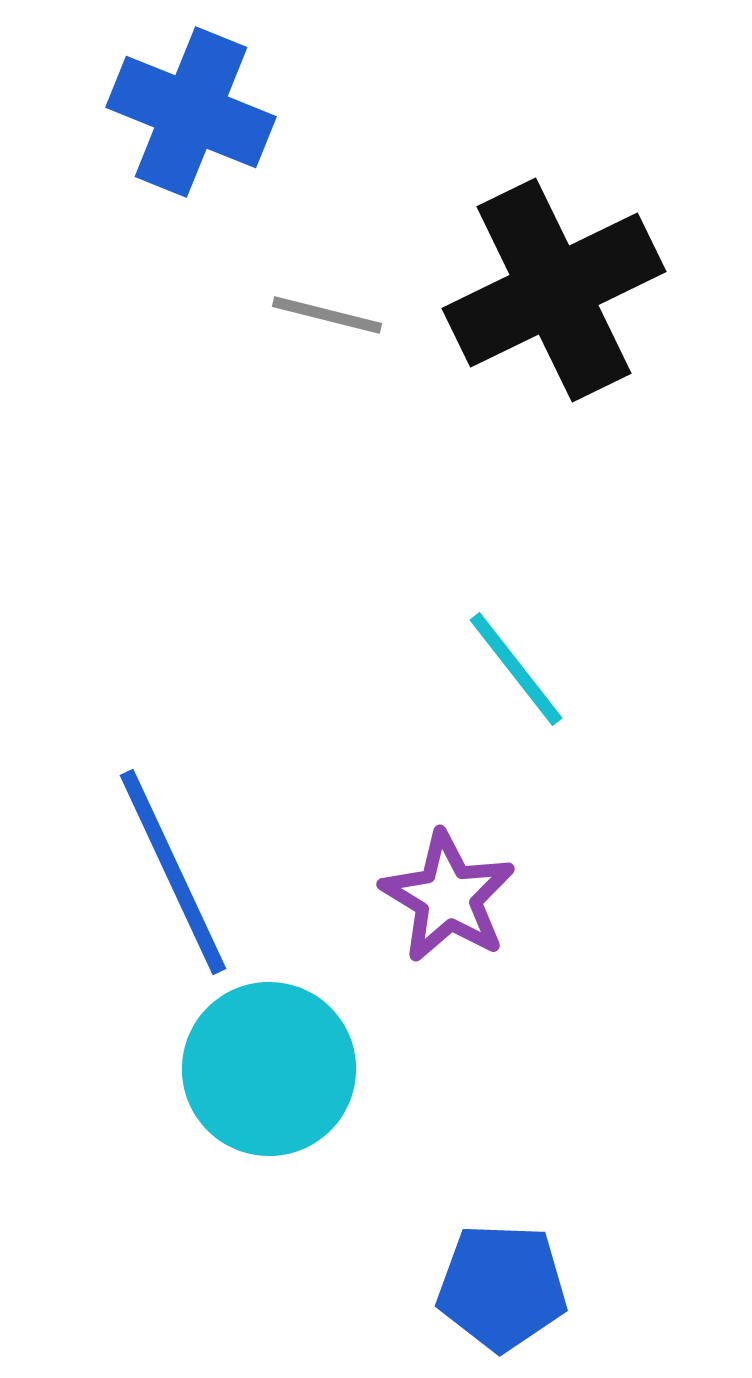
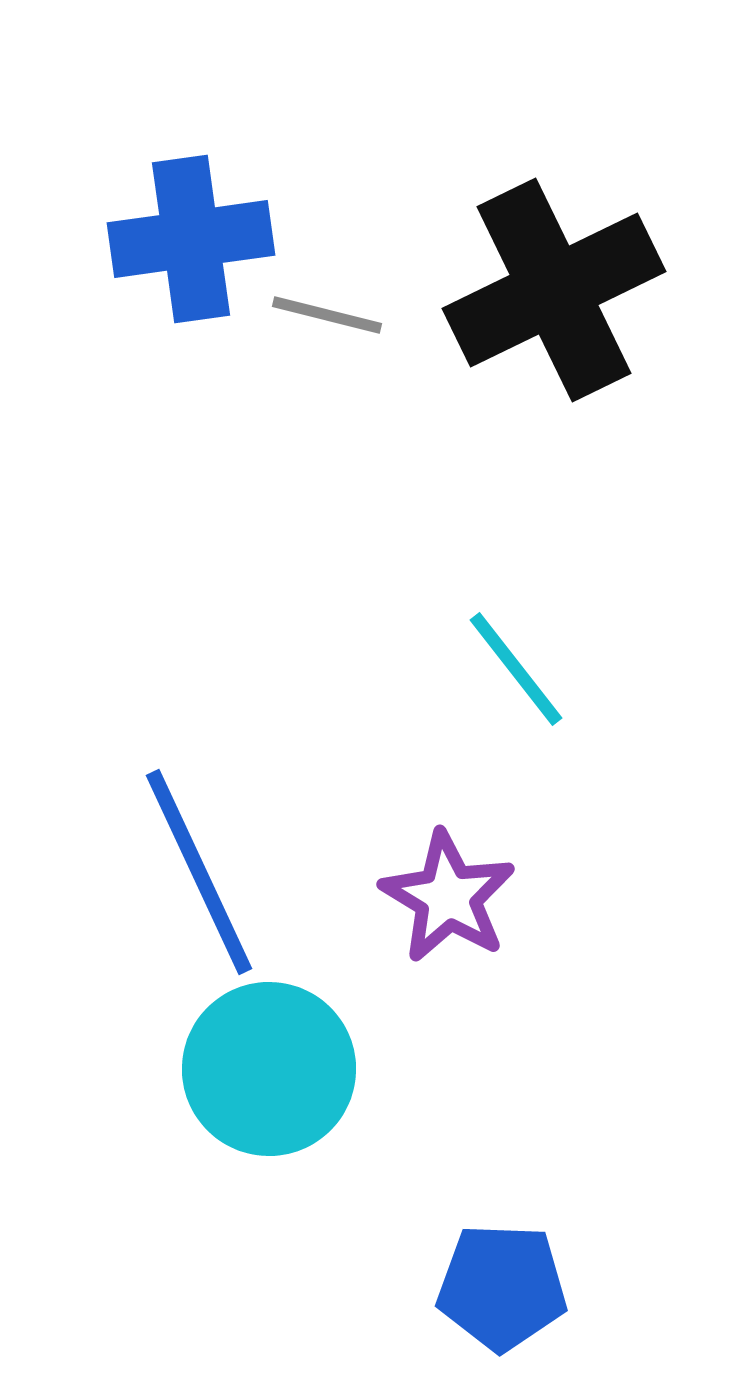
blue cross: moved 127 px down; rotated 30 degrees counterclockwise
blue line: moved 26 px right
